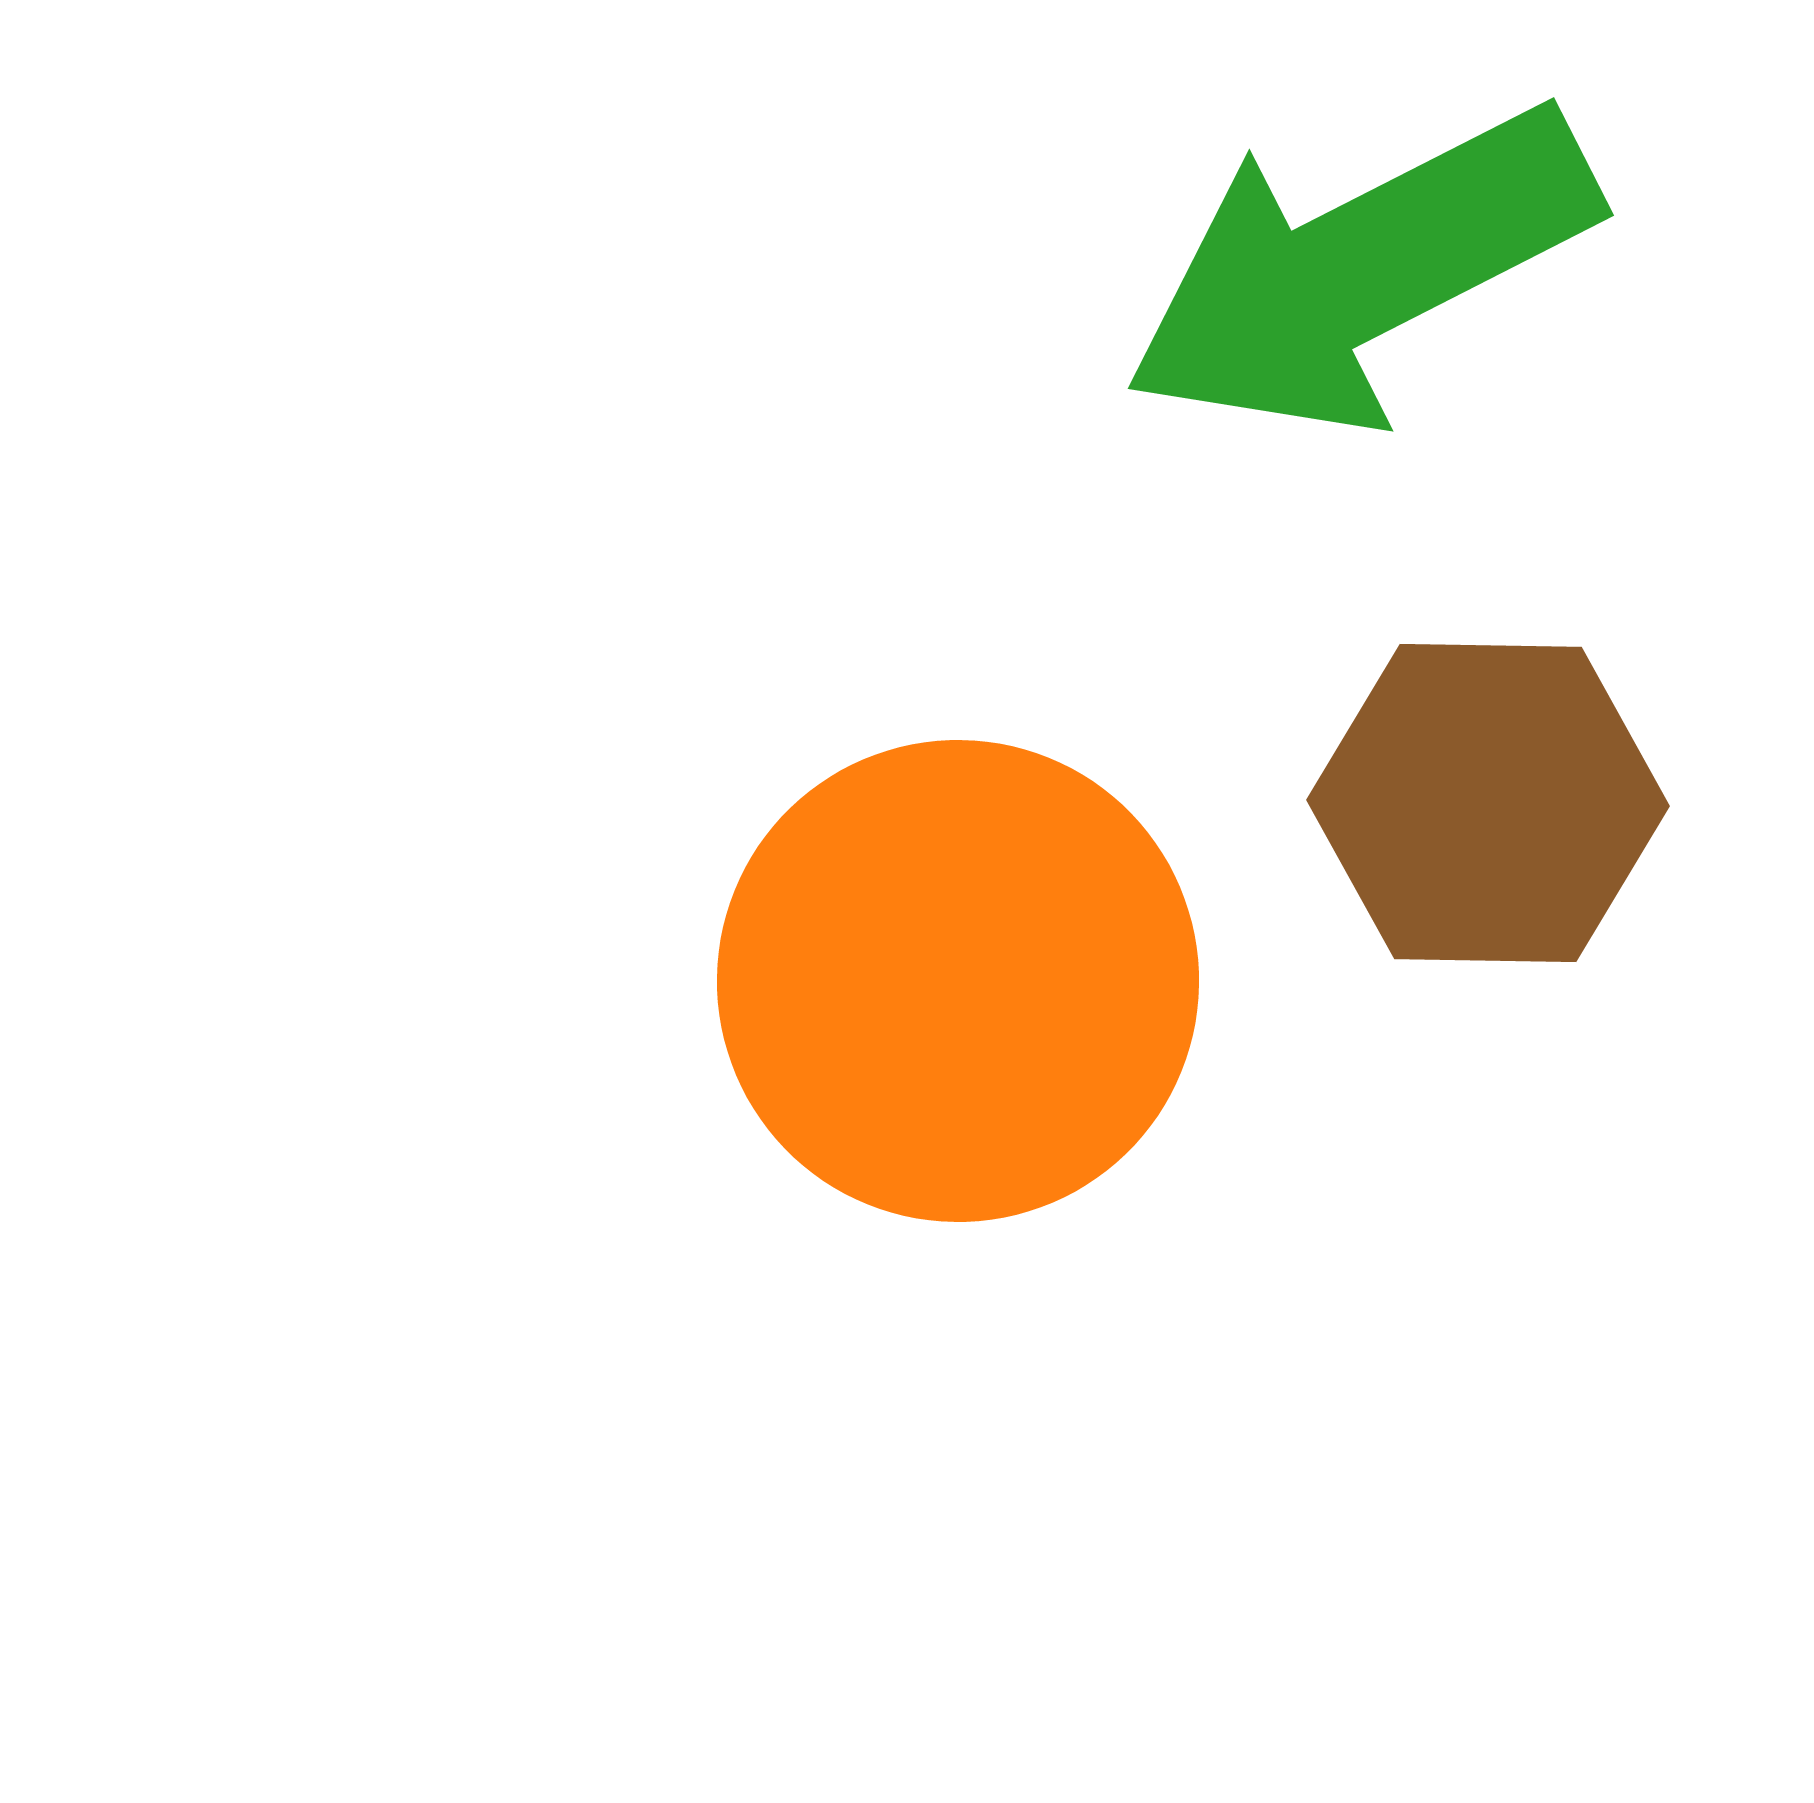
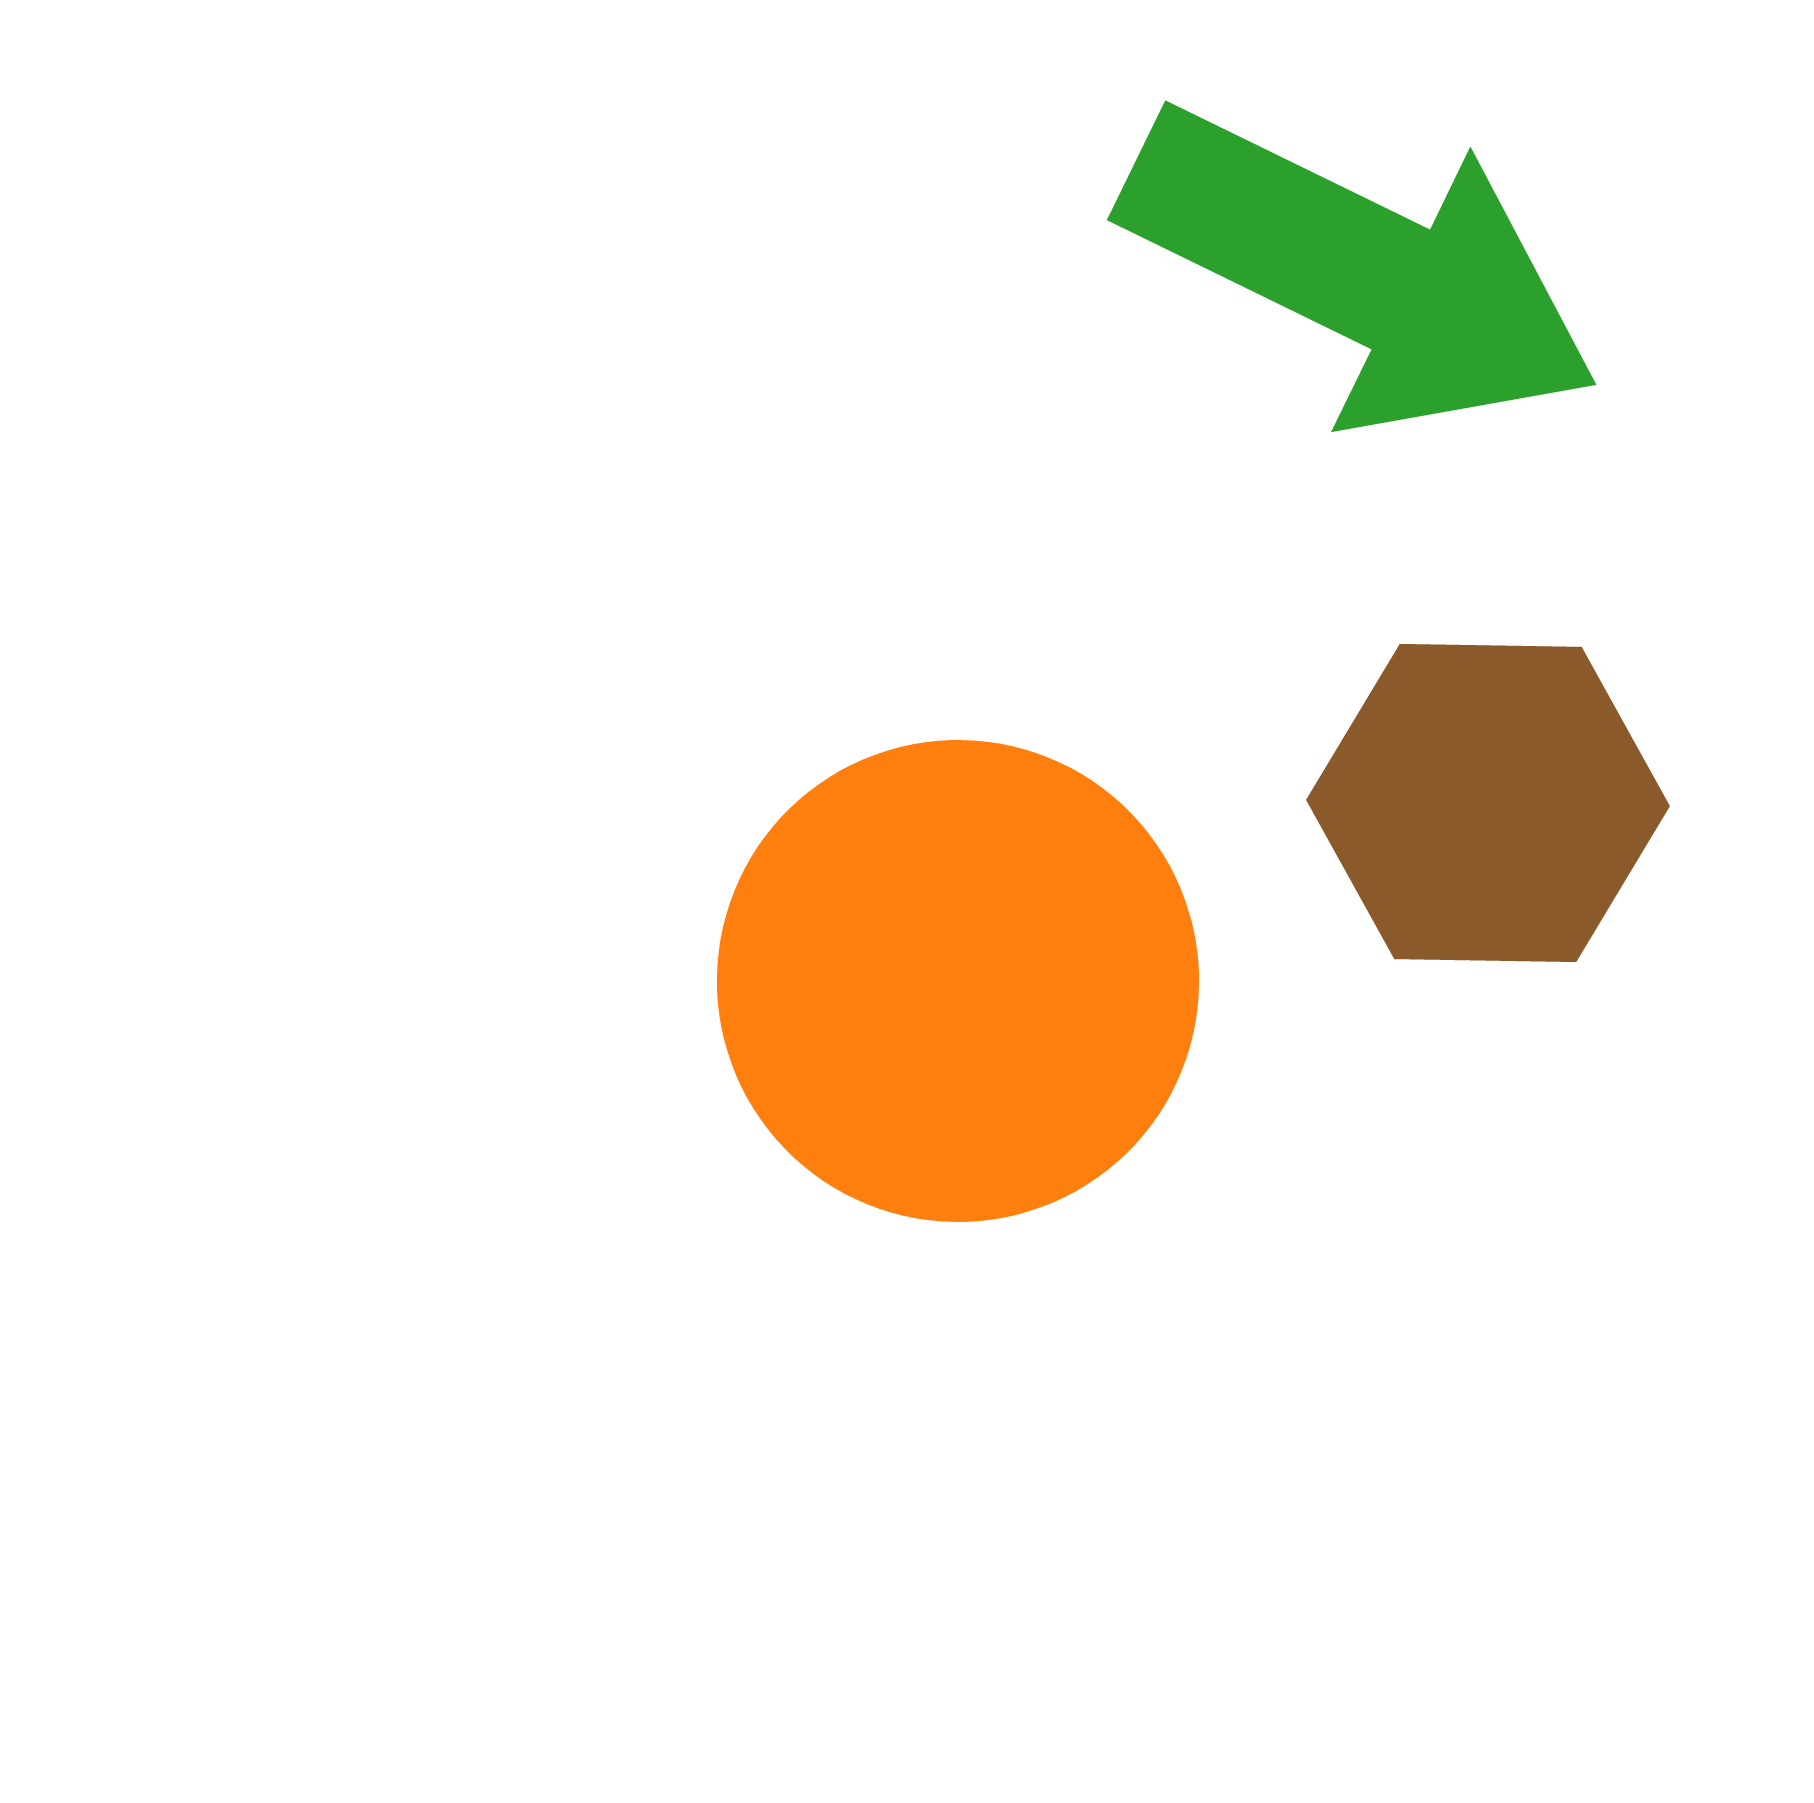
green arrow: rotated 127 degrees counterclockwise
